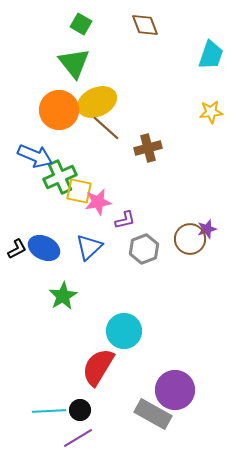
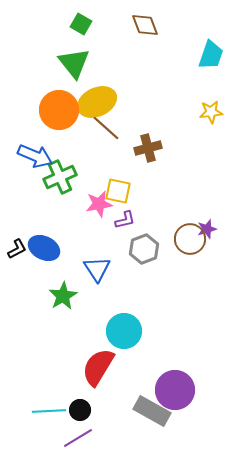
yellow square: moved 39 px right
pink star: moved 1 px right, 2 px down
blue triangle: moved 8 px right, 22 px down; rotated 20 degrees counterclockwise
gray rectangle: moved 1 px left, 3 px up
